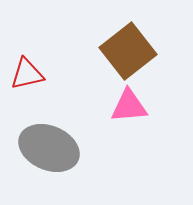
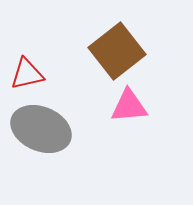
brown square: moved 11 px left
gray ellipse: moved 8 px left, 19 px up
